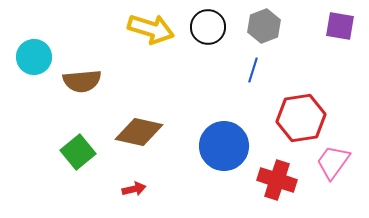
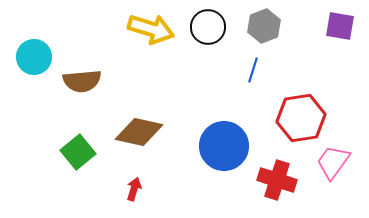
red arrow: rotated 60 degrees counterclockwise
